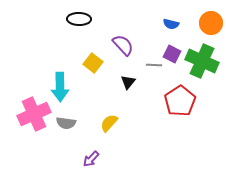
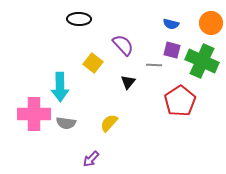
purple square: moved 4 px up; rotated 12 degrees counterclockwise
pink cross: rotated 24 degrees clockwise
